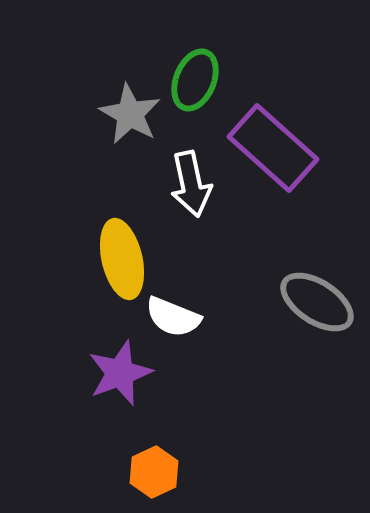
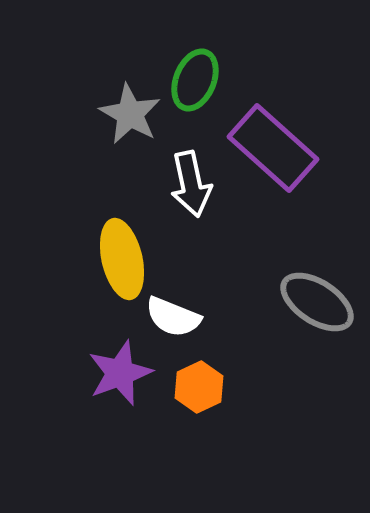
orange hexagon: moved 45 px right, 85 px up
